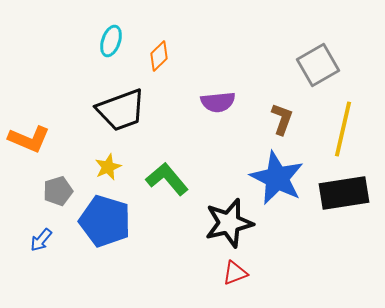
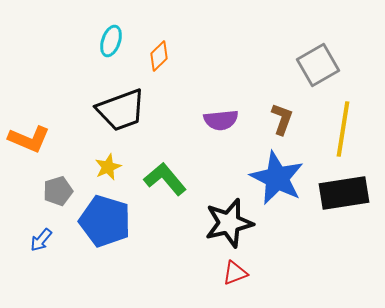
purple semicircle: moved 3 px right, 18 px down
yellow line: rotated 4 degrees counterclockwise
green L-shape: moved 2 px left
